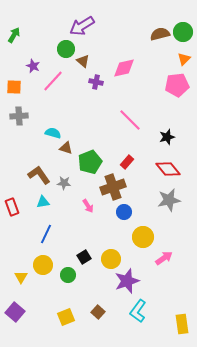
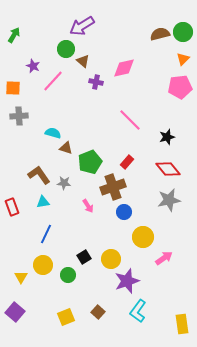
orange triangle at (184, 59): moved 1 px left
pink pentagon at (177, 85): moved 3 px right, 2 px down
orange square at (14, 87): moved 1 px left, 1 px down
